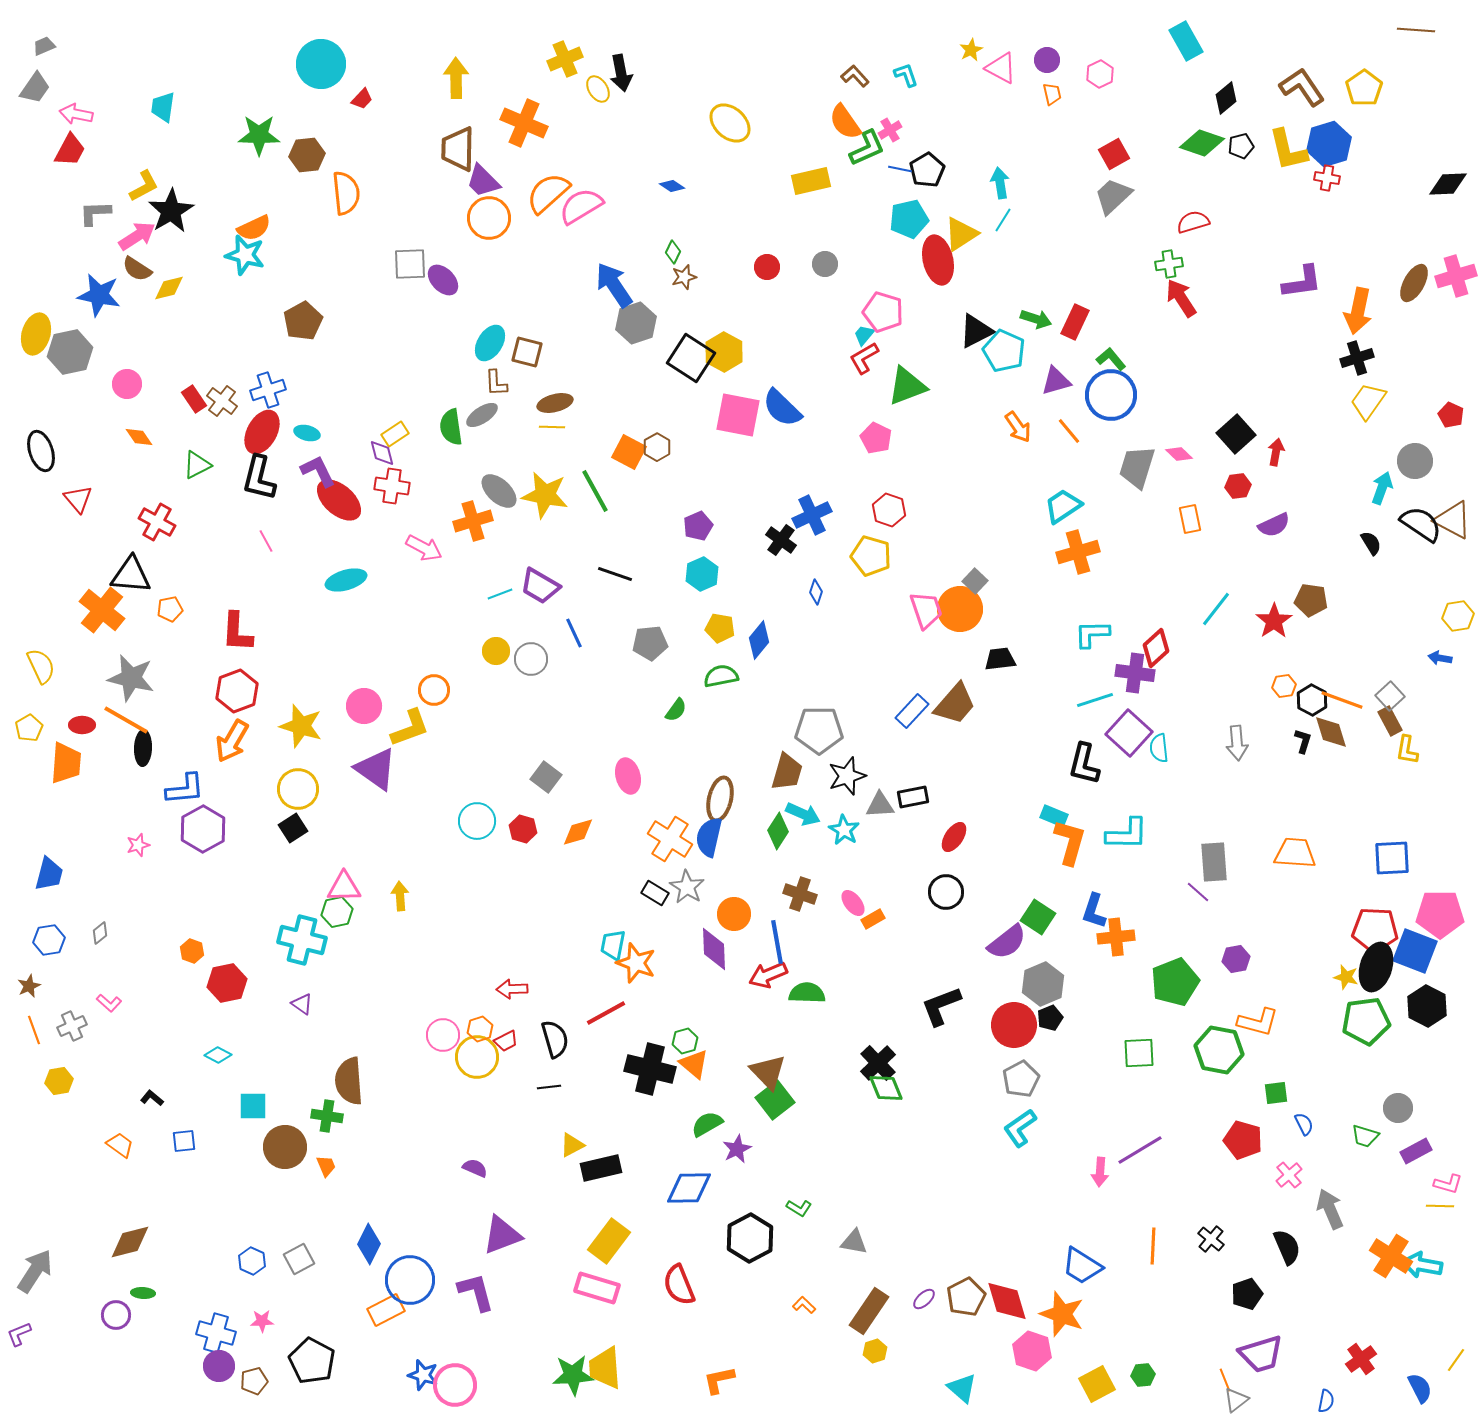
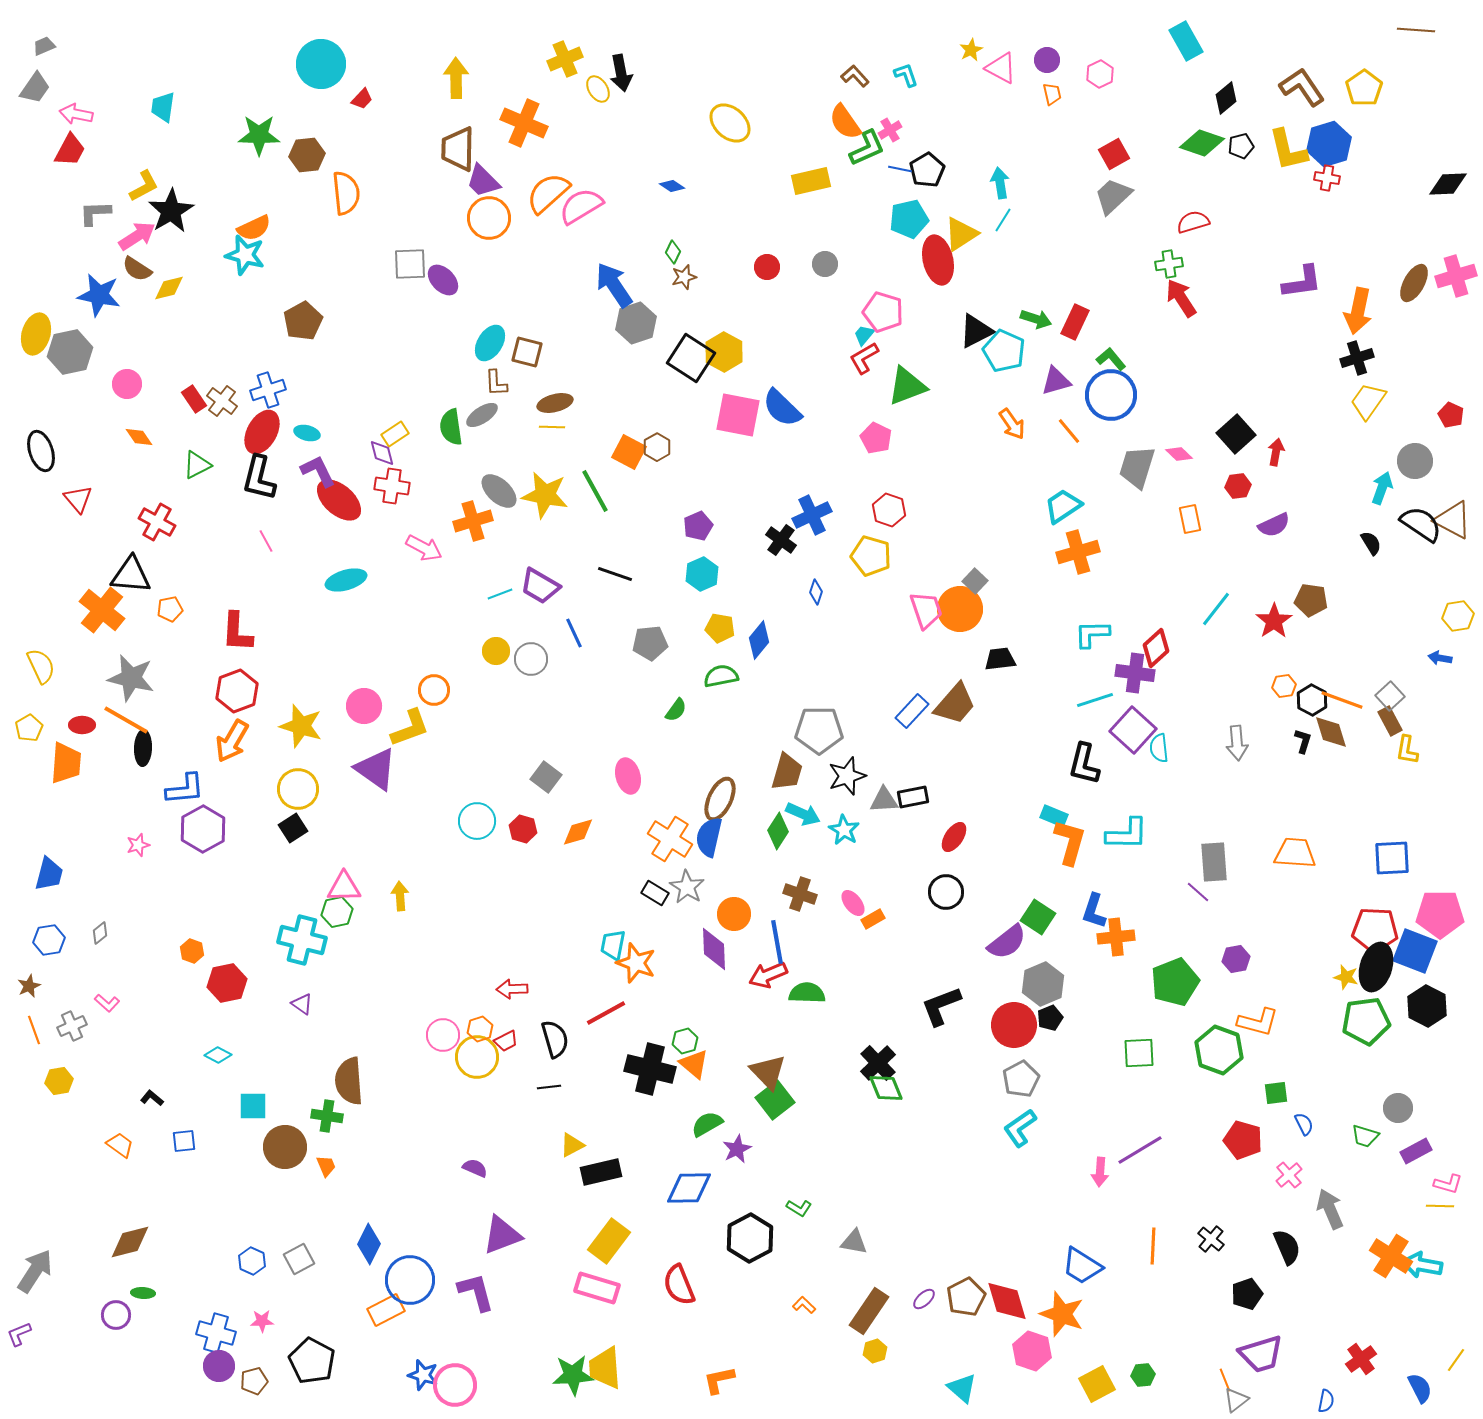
orange arrow at (1018, 427): moved 6 px left, 3 px up
purple square at (1129, 733): moved 4 px right, 3 px up
brown ellipse at (720, 799): rotated 12 degrees clockwise
gray triangle at (880, 805): moved 4 px right, 5 px up
pink L-shape at (109, 1003): moved 2 px left
green hexagon at (1219, 1050): rotated 9 degrees clockwise
black rectangle at (601, 1168): moved 4 px down
